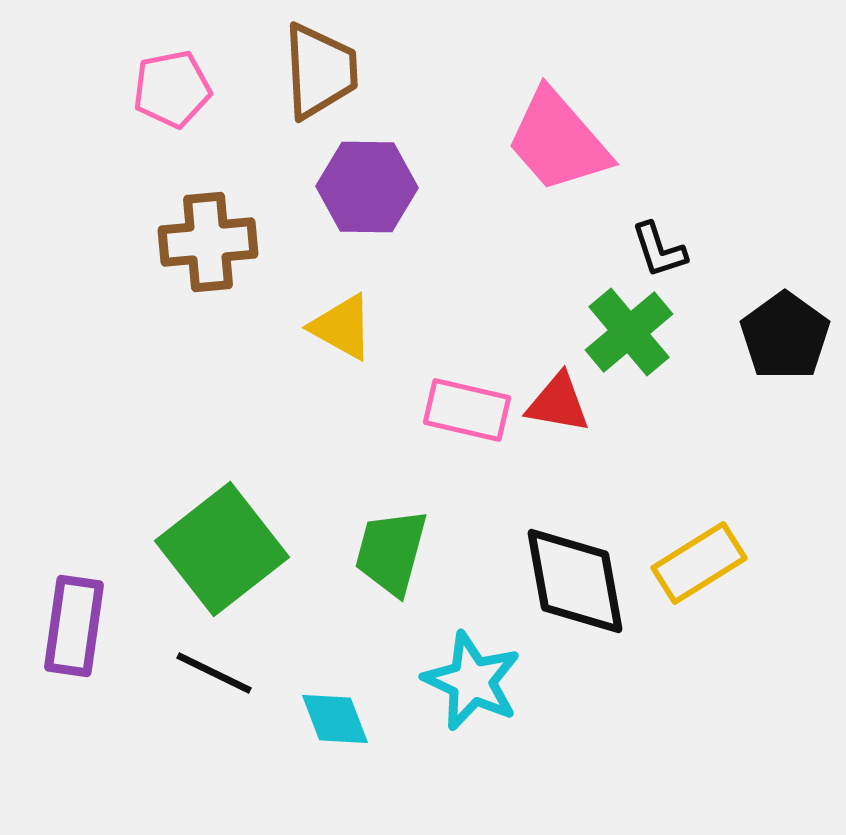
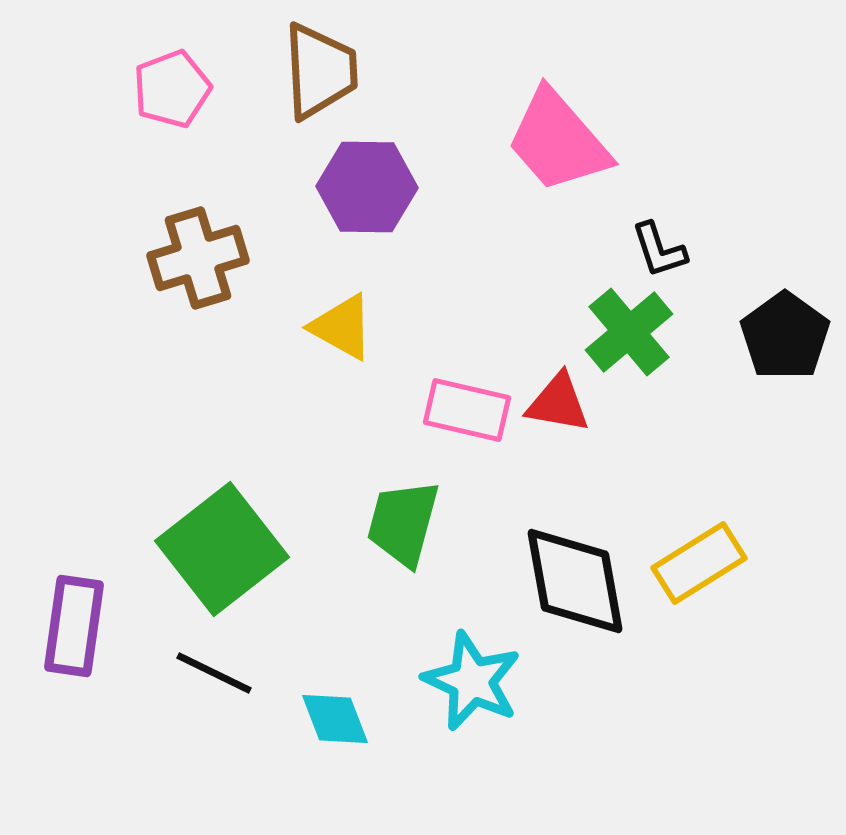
pink pentagon: rotated 10 degrees counterclockwise
brown cross: moved 10 px left, 16 px down; rotated 12 degrees counterclockwise
green trapezoid: moved 12 px right, 29 px up
